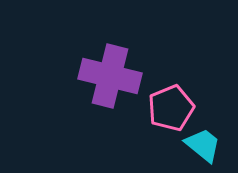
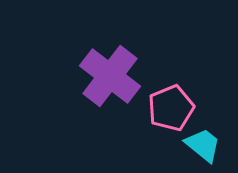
purple cross: rotated 24 degrees clockwise
